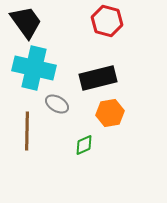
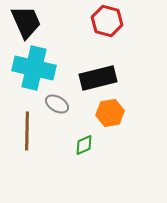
black trapezoid: rotated 12 degrees clockwise
